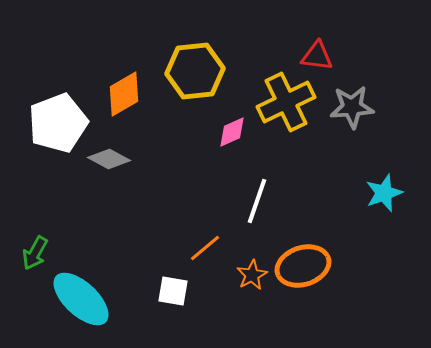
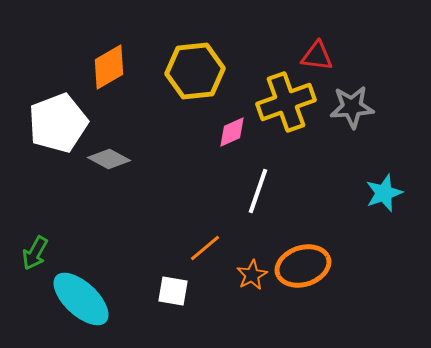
orange diamond: moved 15 px left, 27 px up
yellow cross: rotated 6 degrees clockwise
white line: moved 1 px right, 10 px up
